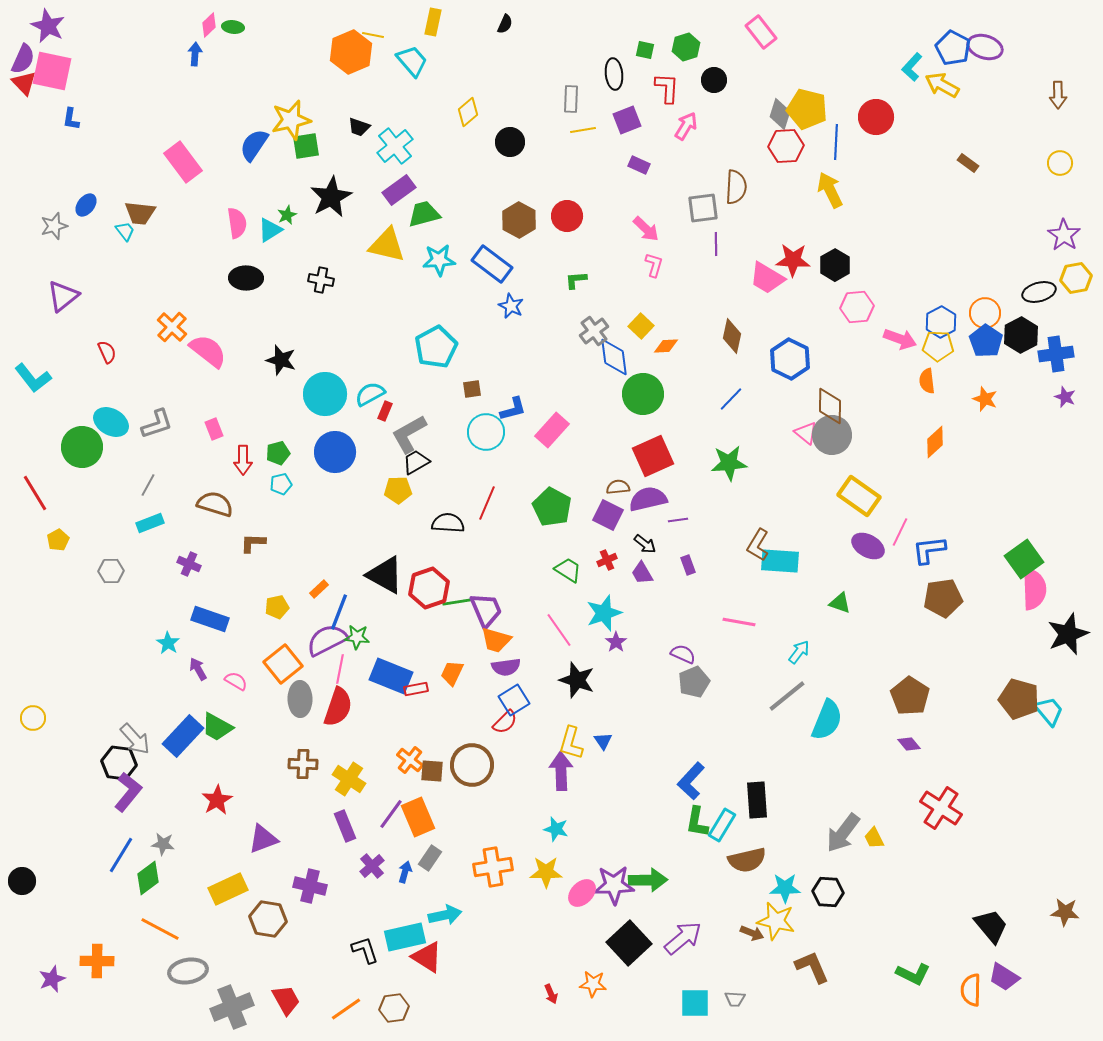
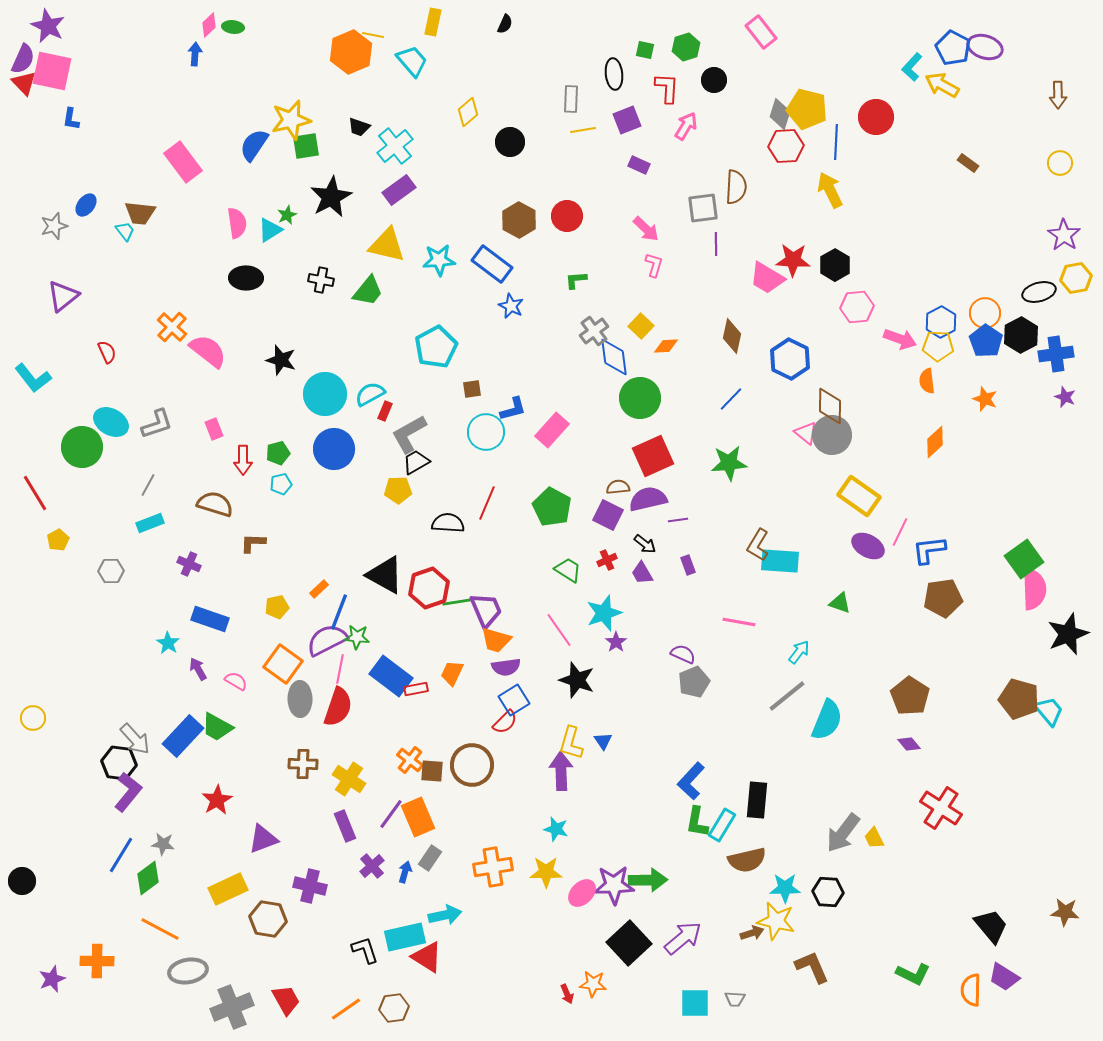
green trapezoid at (424, 214): moved 56 px left, 77 px down; rotated 144 degrees clockwise
green circle at (643, 394): moved 3 px left, 4 px down
blue circle at (335, 452): moved 1 px left, 3 px up
orange square at (283, 664): rotated 15 degrees counterclockwise
blue rectangle at (391, 676): rotated 15 degrees clockwise
black rectangle at (757, 800): rotated 9 degrees clockwise
brown arrow at (752, 933): rotated 40 degrees counterclockwise
red arrow at (551, 994): moved 16 px right
